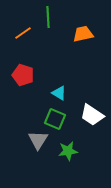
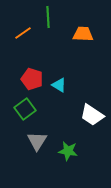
orange trapezoid: rotated 15 degrees clockwise
red pentagon: moved 9 px right, 4 px down
cyan triangle: moved 8 px up
green square: moved 30 px left, 10 px up; rotated 30 degrees clockwise
gray triangle: moved 1 px left, 1 px down
green star: rotated 18 degrees clockwise
